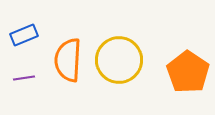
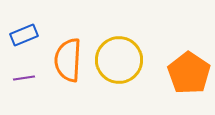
orange pentagon: moved 1 px right, 1 px down
